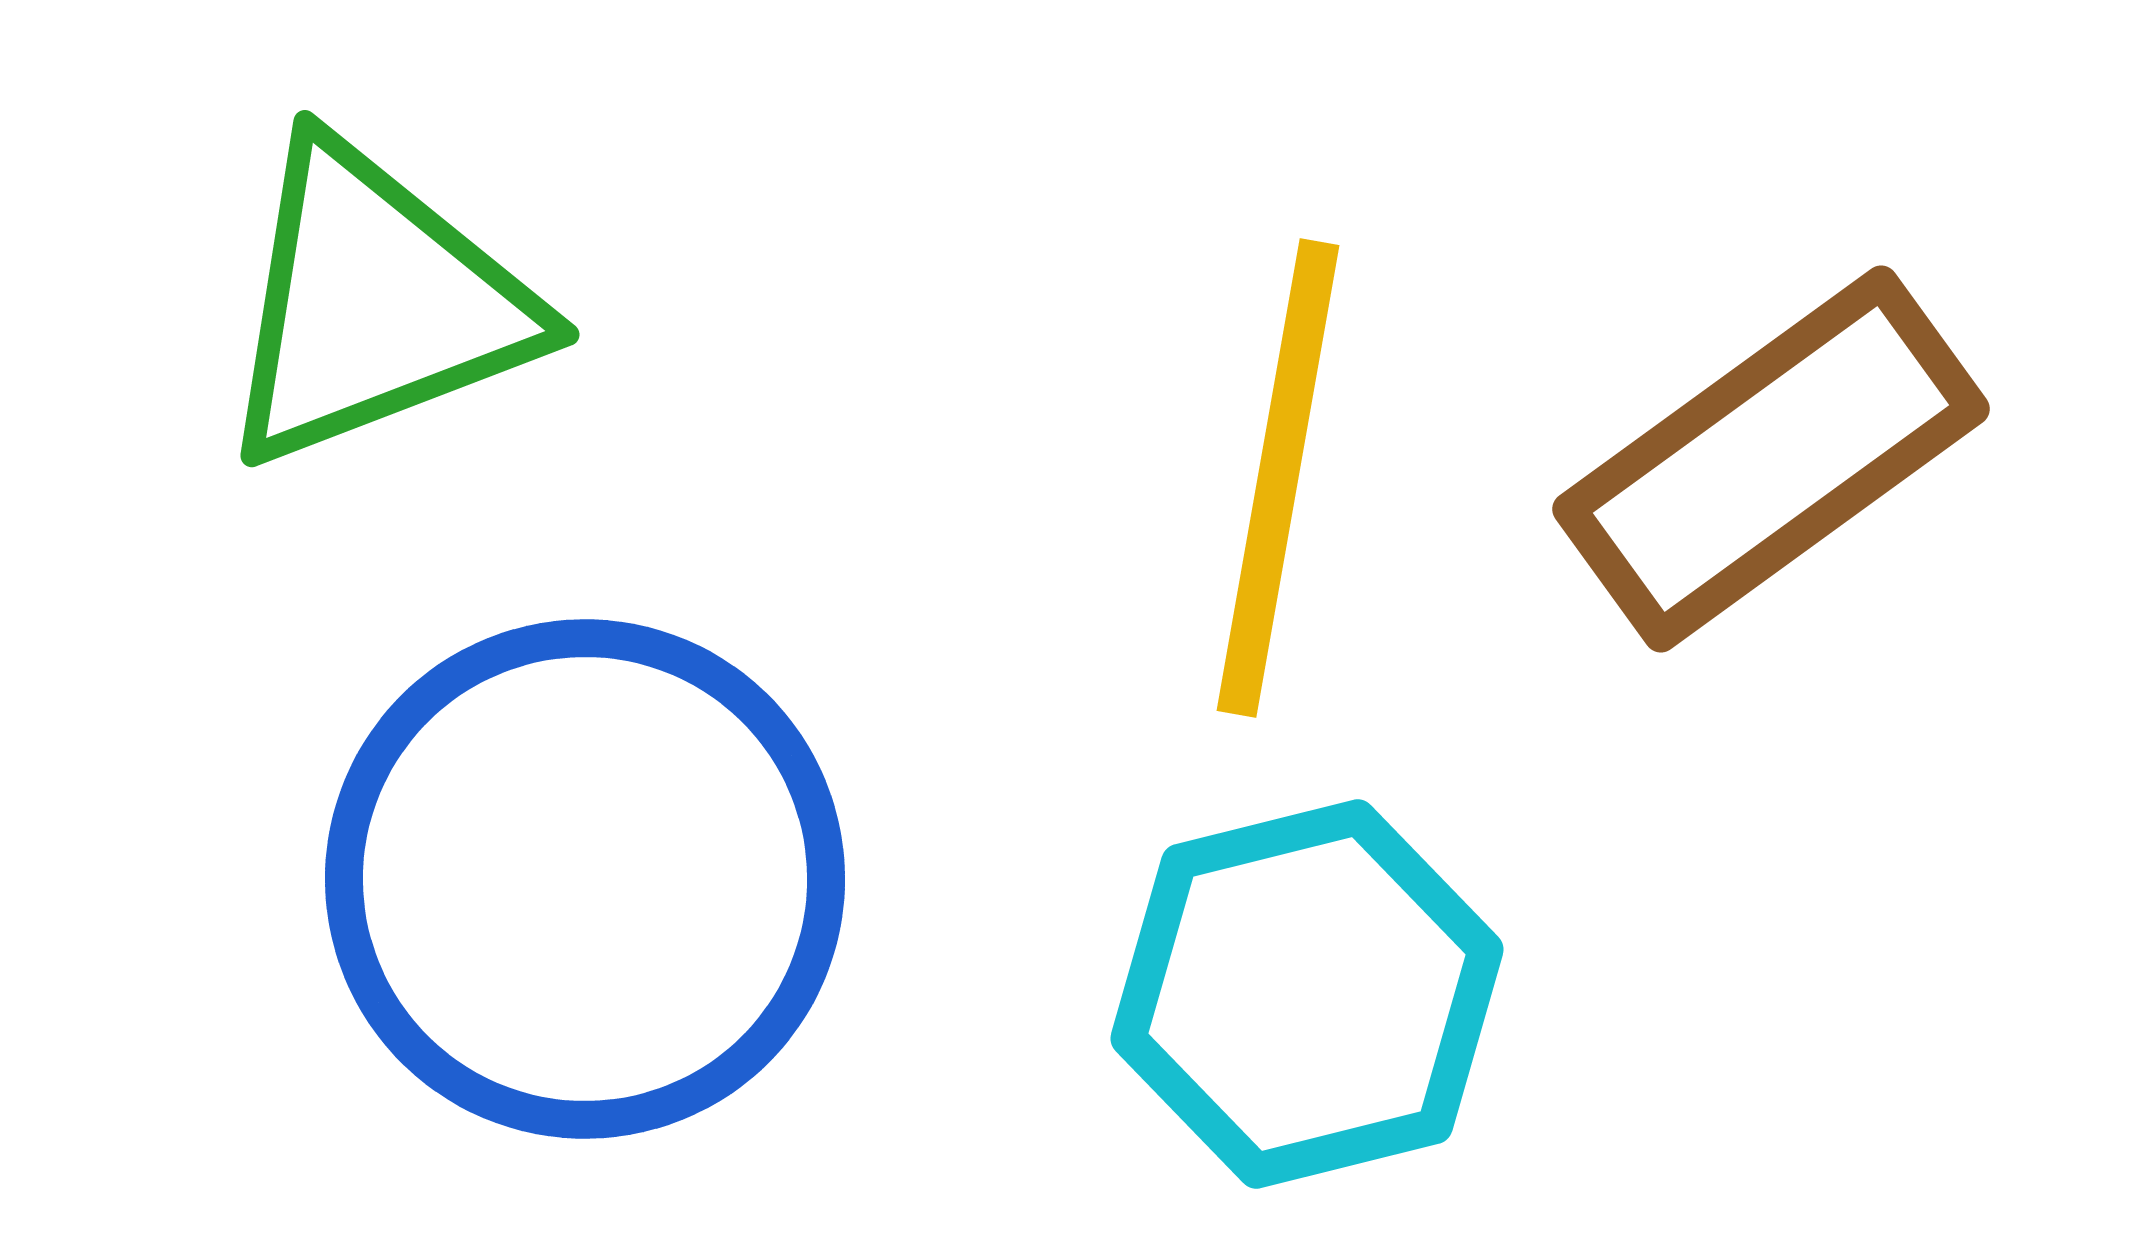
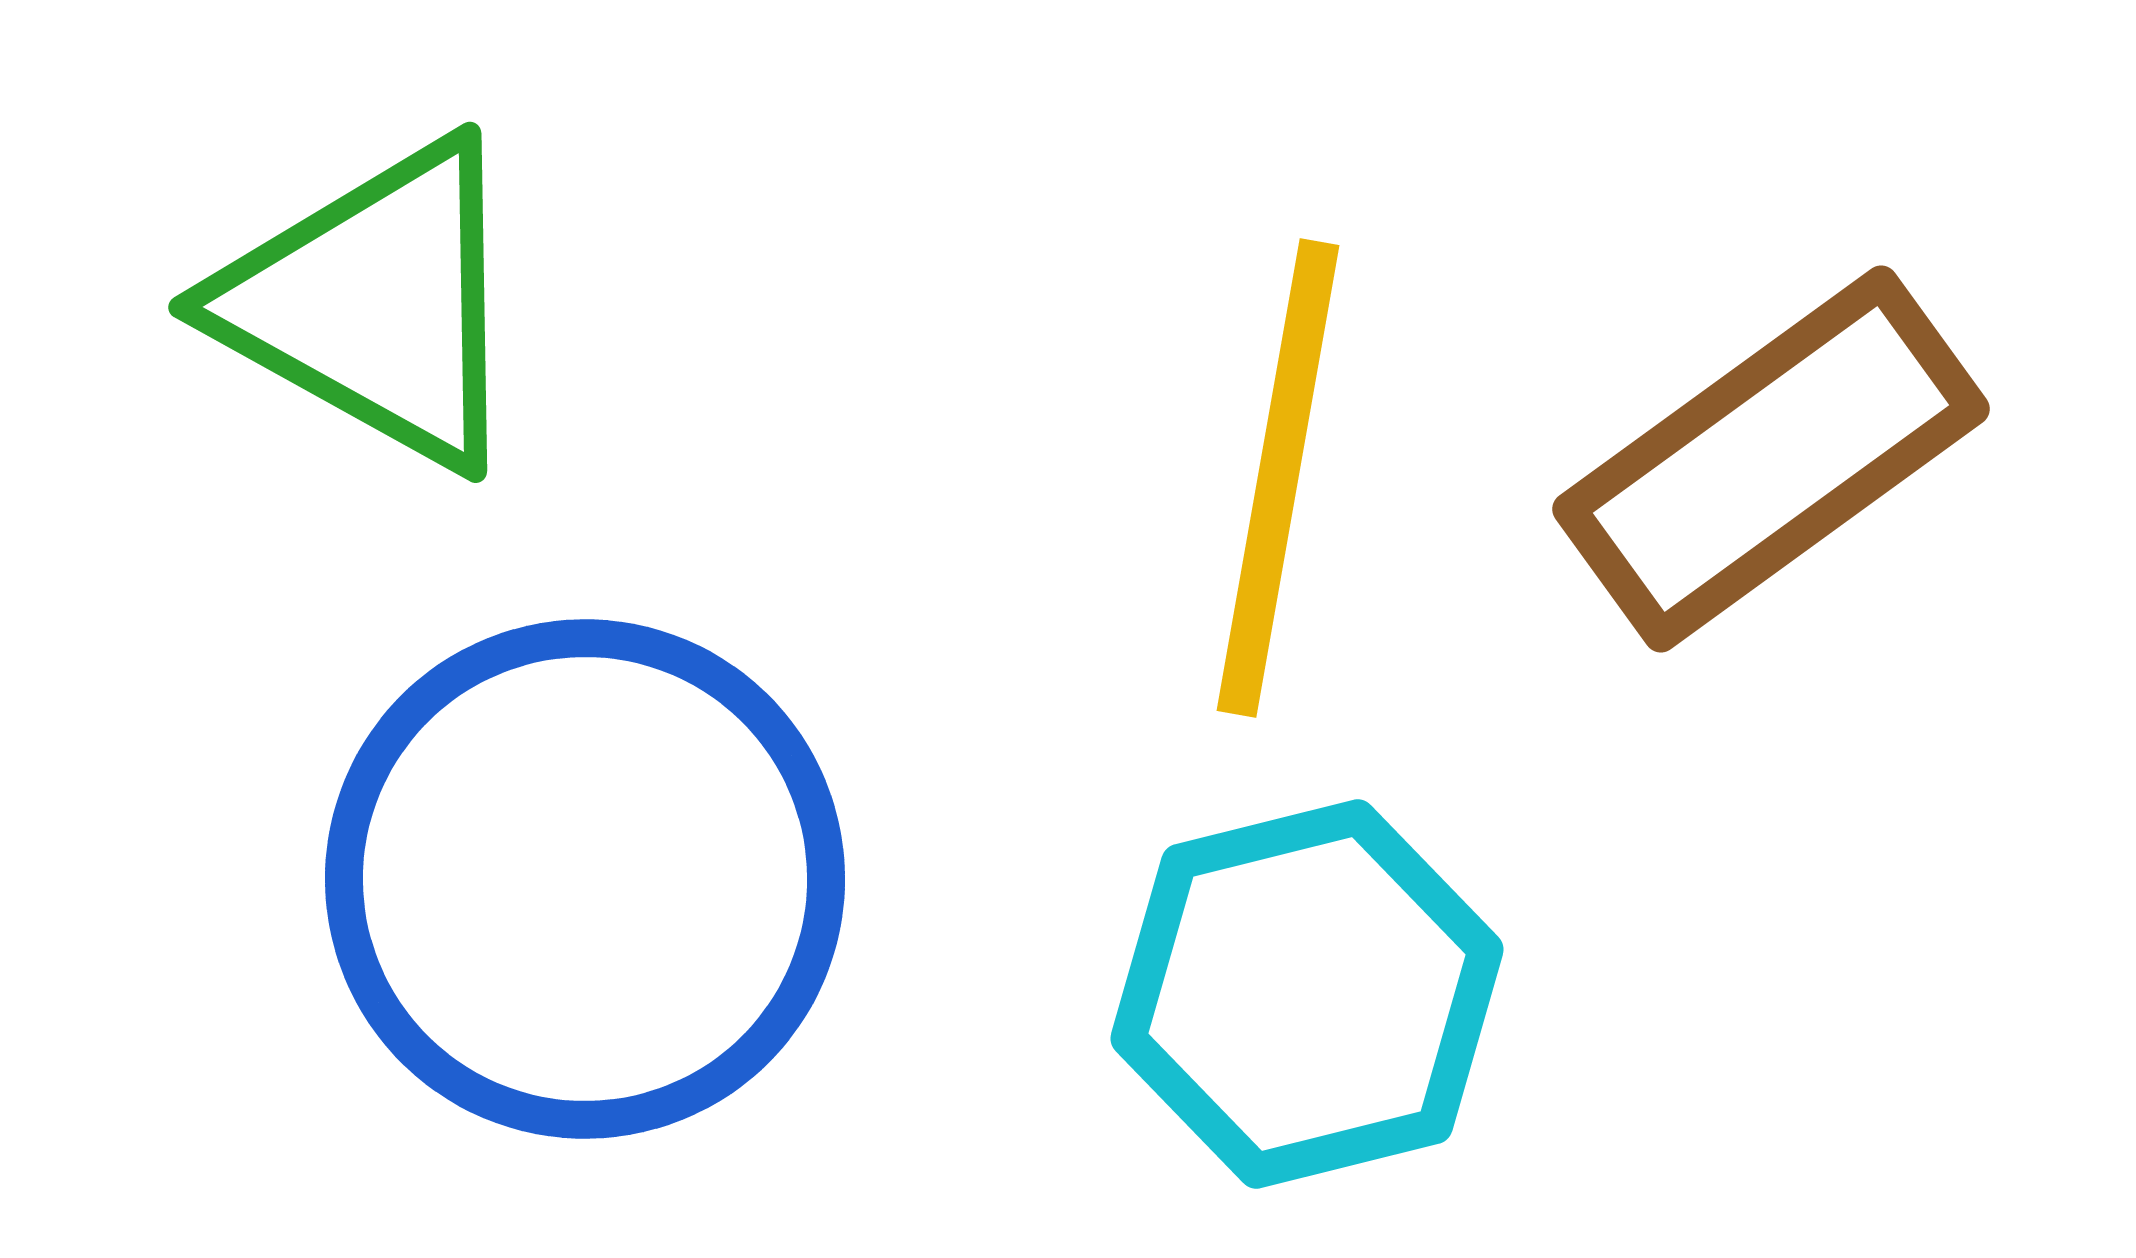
green triangle: rotated 50 degrees clockwise
